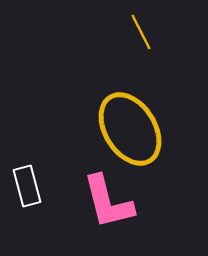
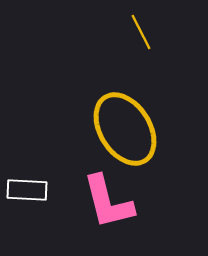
yellow ellipse: moved 5 px left
white rectangle: moved 4 px down; rotated 72 degrees counterclockwise
